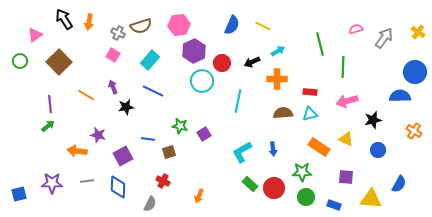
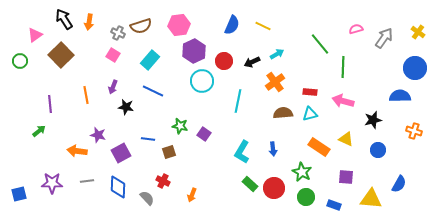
green line at (320, 44): rotated 25 degrees counterclockwise
cyan arrow at (278, 51): moved 1 px left, 3 px down
brown square at (59, 62): moved 2 px right, 7 px up
red circle at (222, 63): moved 2 px right, 2 px up
blue circle at (415, 72): moved 4 px up
orange cross at (277, 79): moved 2 px left, 3 px down; rotated 36 degrees counterclockwise
purple arrow at (113, 87): rotated 136 degrees counterclockwise
orange line at (86, 95): rotated 48 degrees clockwise
pink arrow at (347, 101): moved 4 px left; rotated 30 degrees clockwise
black star at (126, 107): rotated 21 degrees clockwise
green arrow at (48, 126): moved 9 px left, 5 px down
orange cross at (414, 131): rotated 14 degrees counterclockwise
purple square at (204, 134): rotated 24 degrees counterclockwise
cyan L-shape at (242, 152): rotated 30 degrees counterclockwise
purple square at (123, 156): moved 2 px left, 3 px up
green star at (302, 172): rotated 30 degrees clockwise
orange arrow at (199, 196): moved 7 px left, 1 px up
gray semicircle at (150, 204): moved 3 px left, 6 px up; rotated 70 degrees counterclockwise
